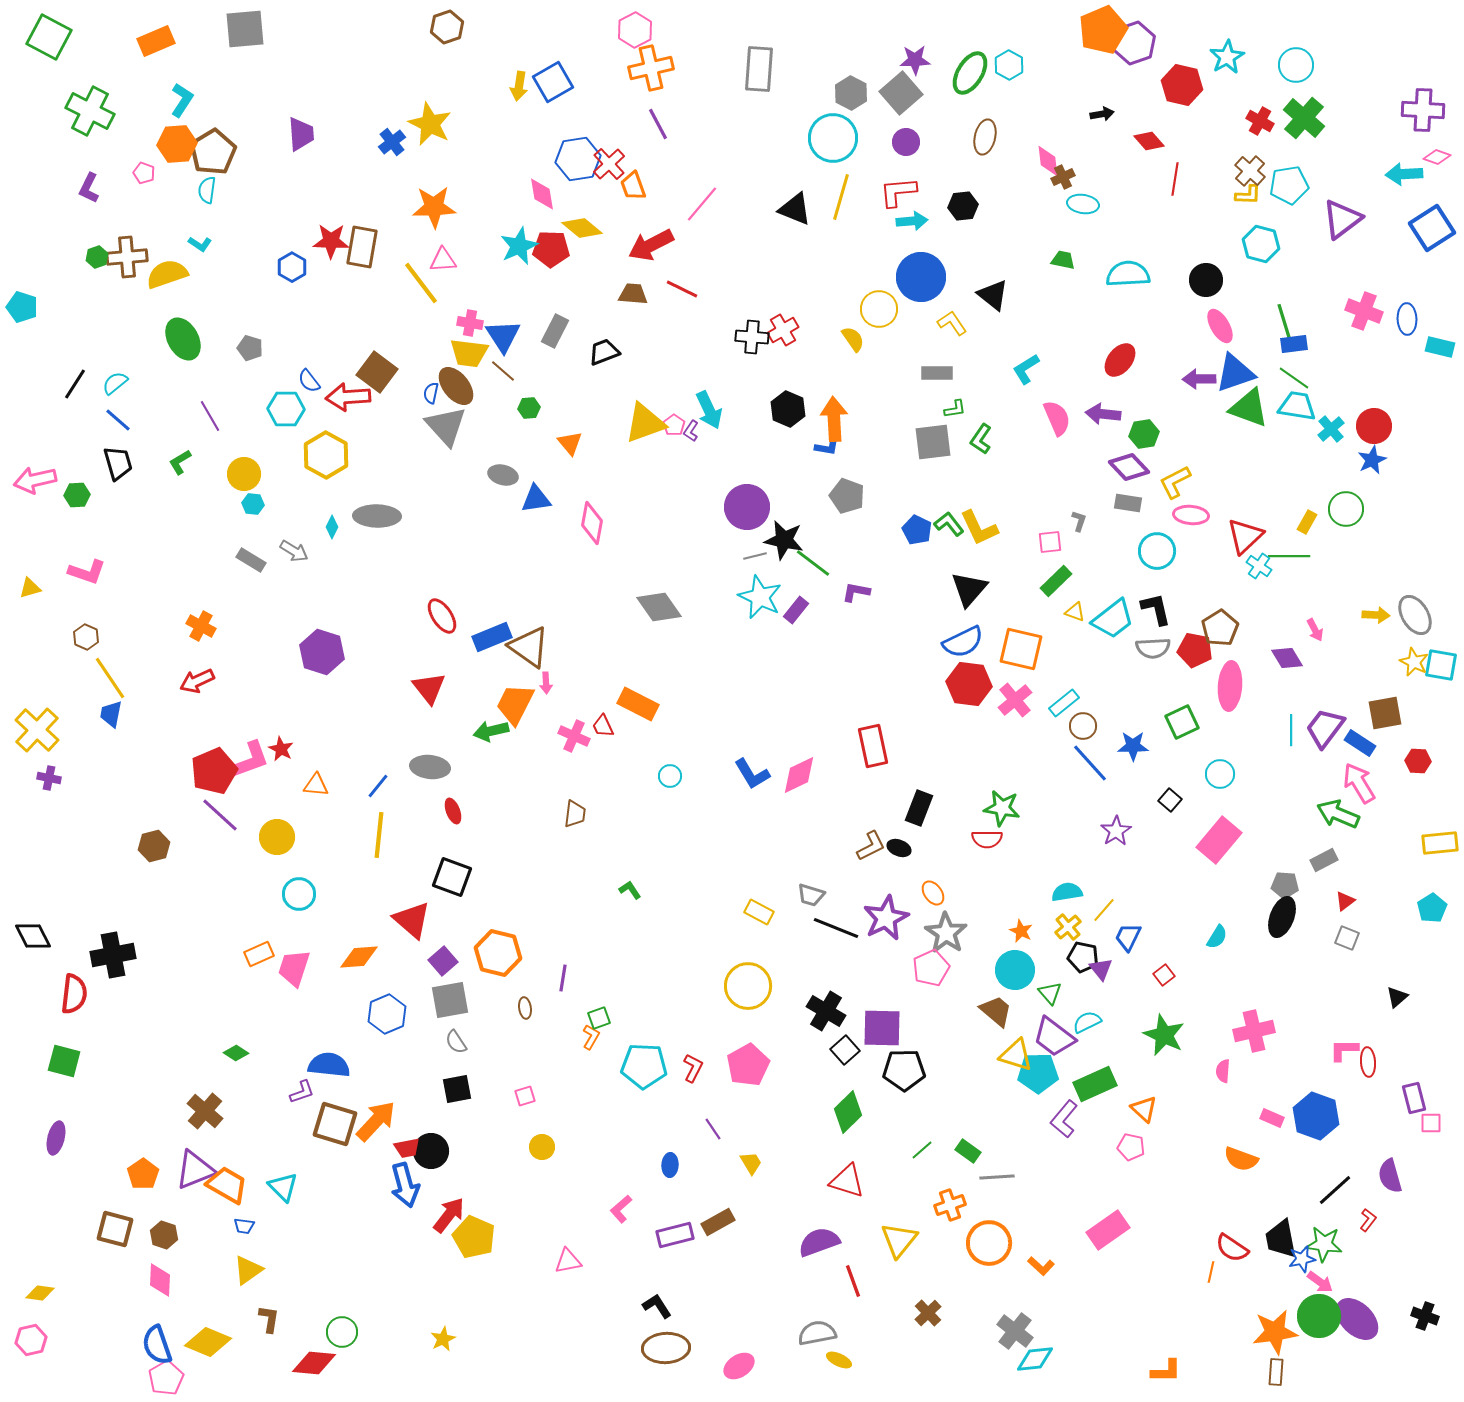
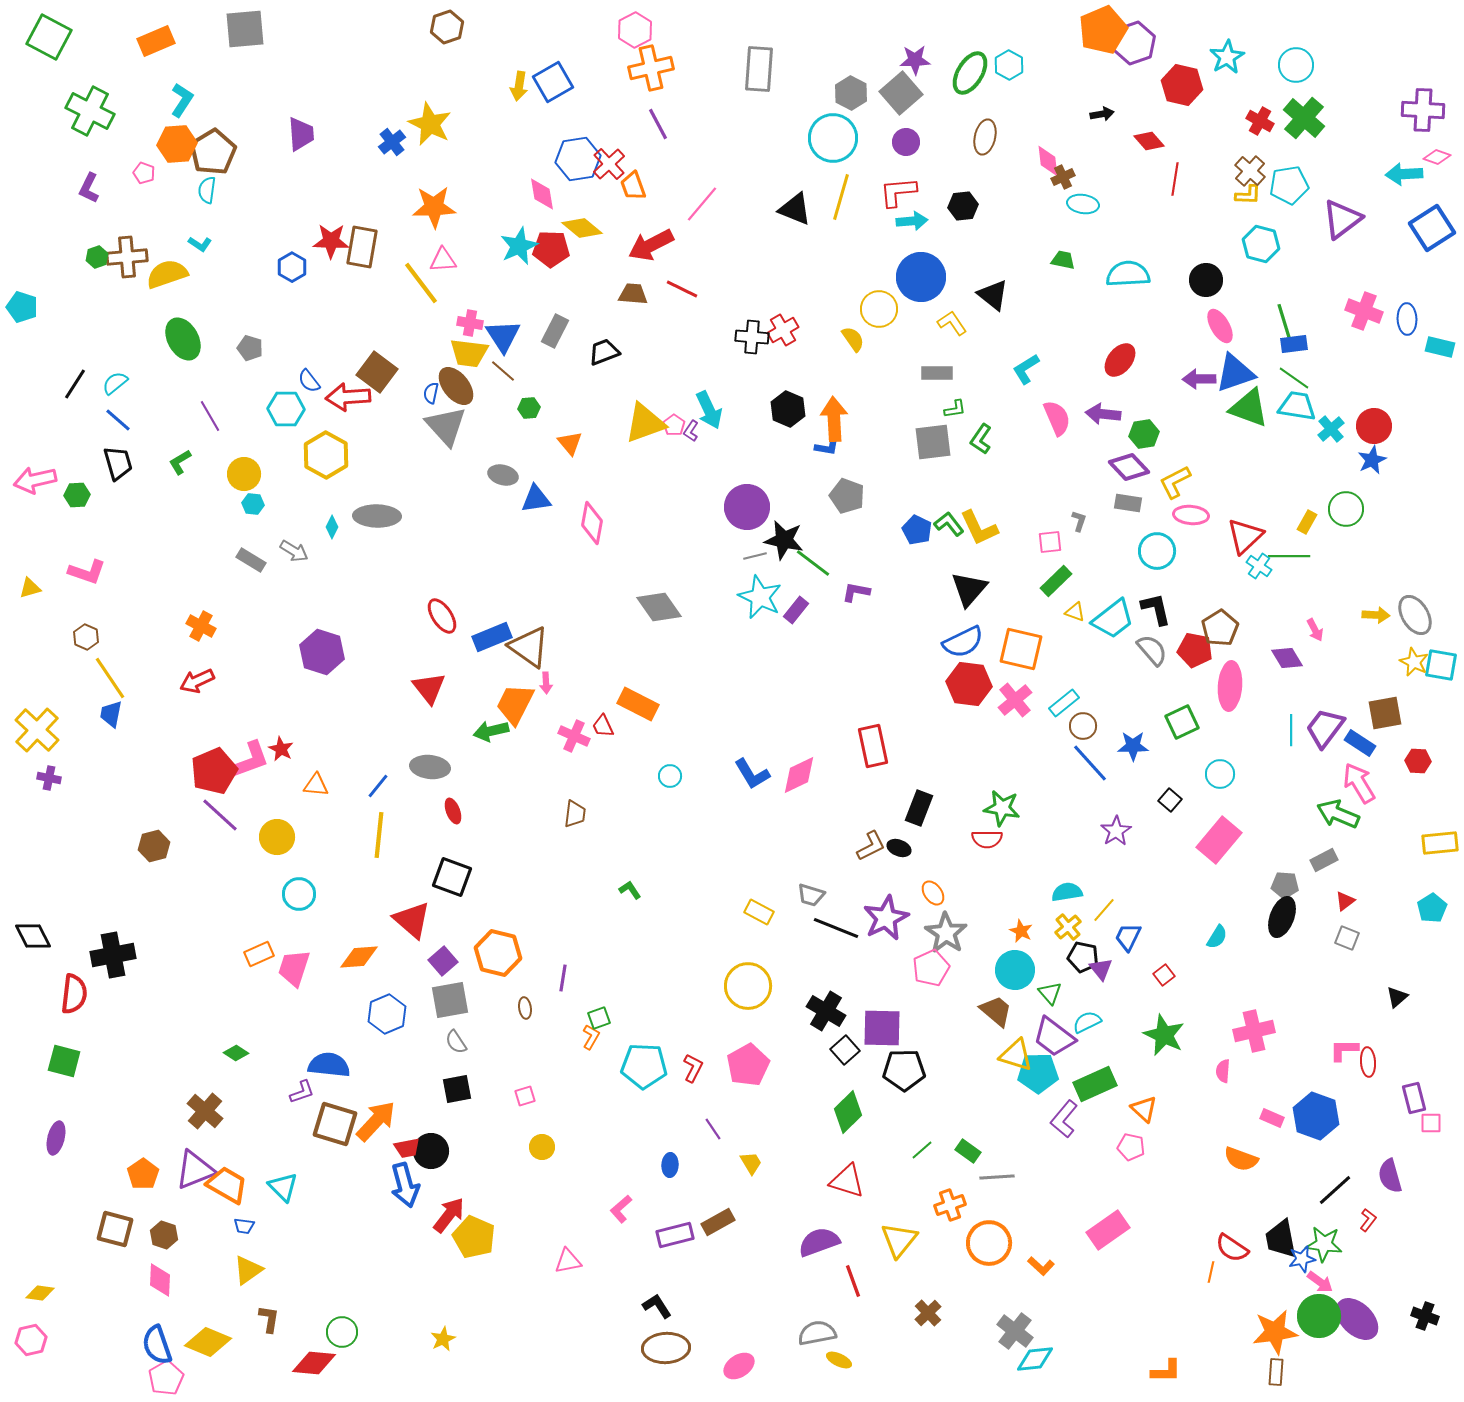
gray semicircle at (1153, 648): moved 1 px left, 2 px down; rotated 128 degrees counterclockwise
